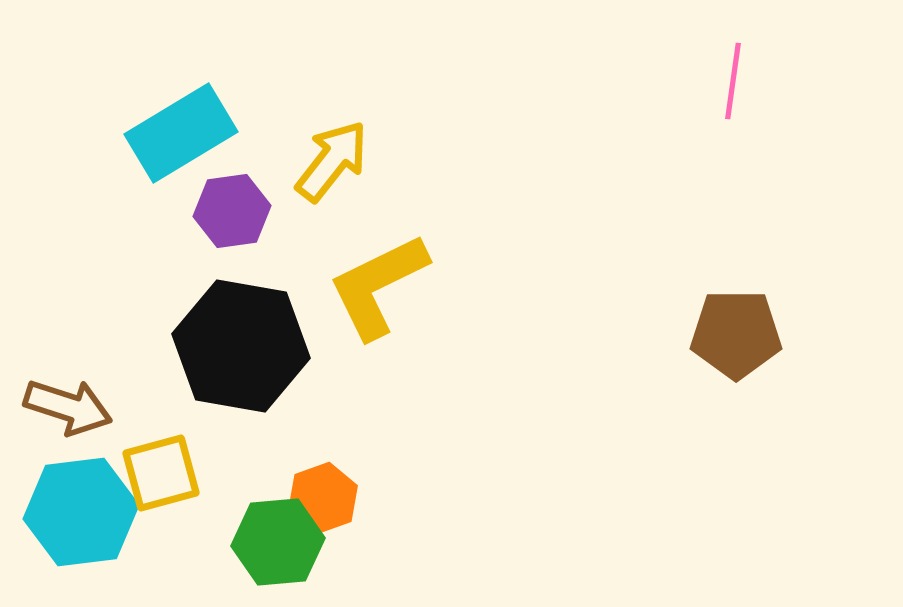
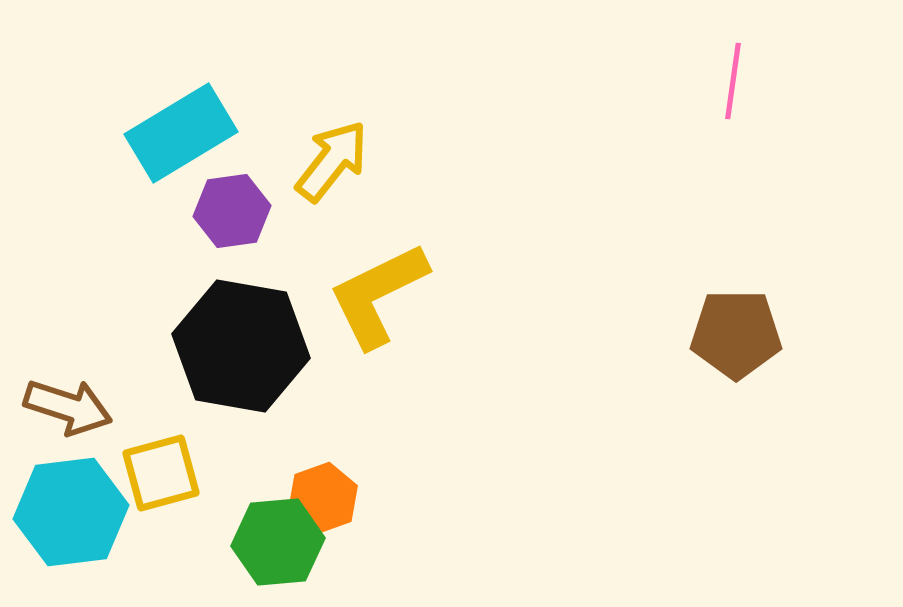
yellow L-shape: moved 9 px down
cyan hexagon: moved 10 px left
